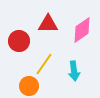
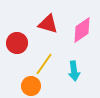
red triangle: rotated 15 degrees clockwise
red circle: moved 2 px left, 2 px down
orange circle: moved 2 px right
